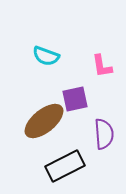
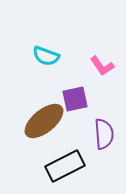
pink L-shape: rotated 25 degrees counterclockwise
